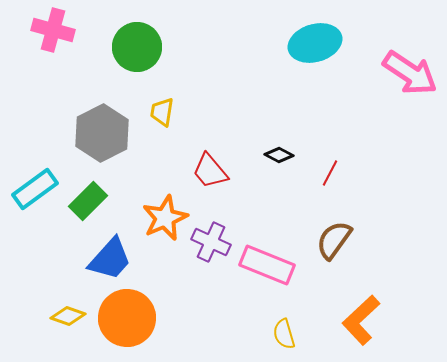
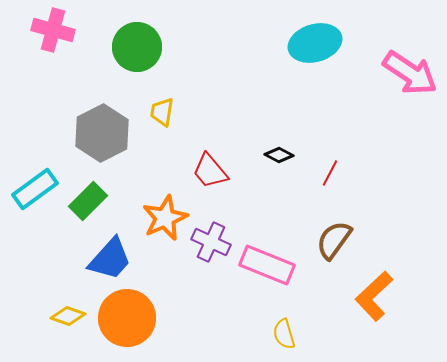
orange L-shape: moved 13 px right, 24 px up
